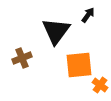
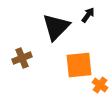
black triangle: moved 4 px up; rotated 8 degrees clockwise
